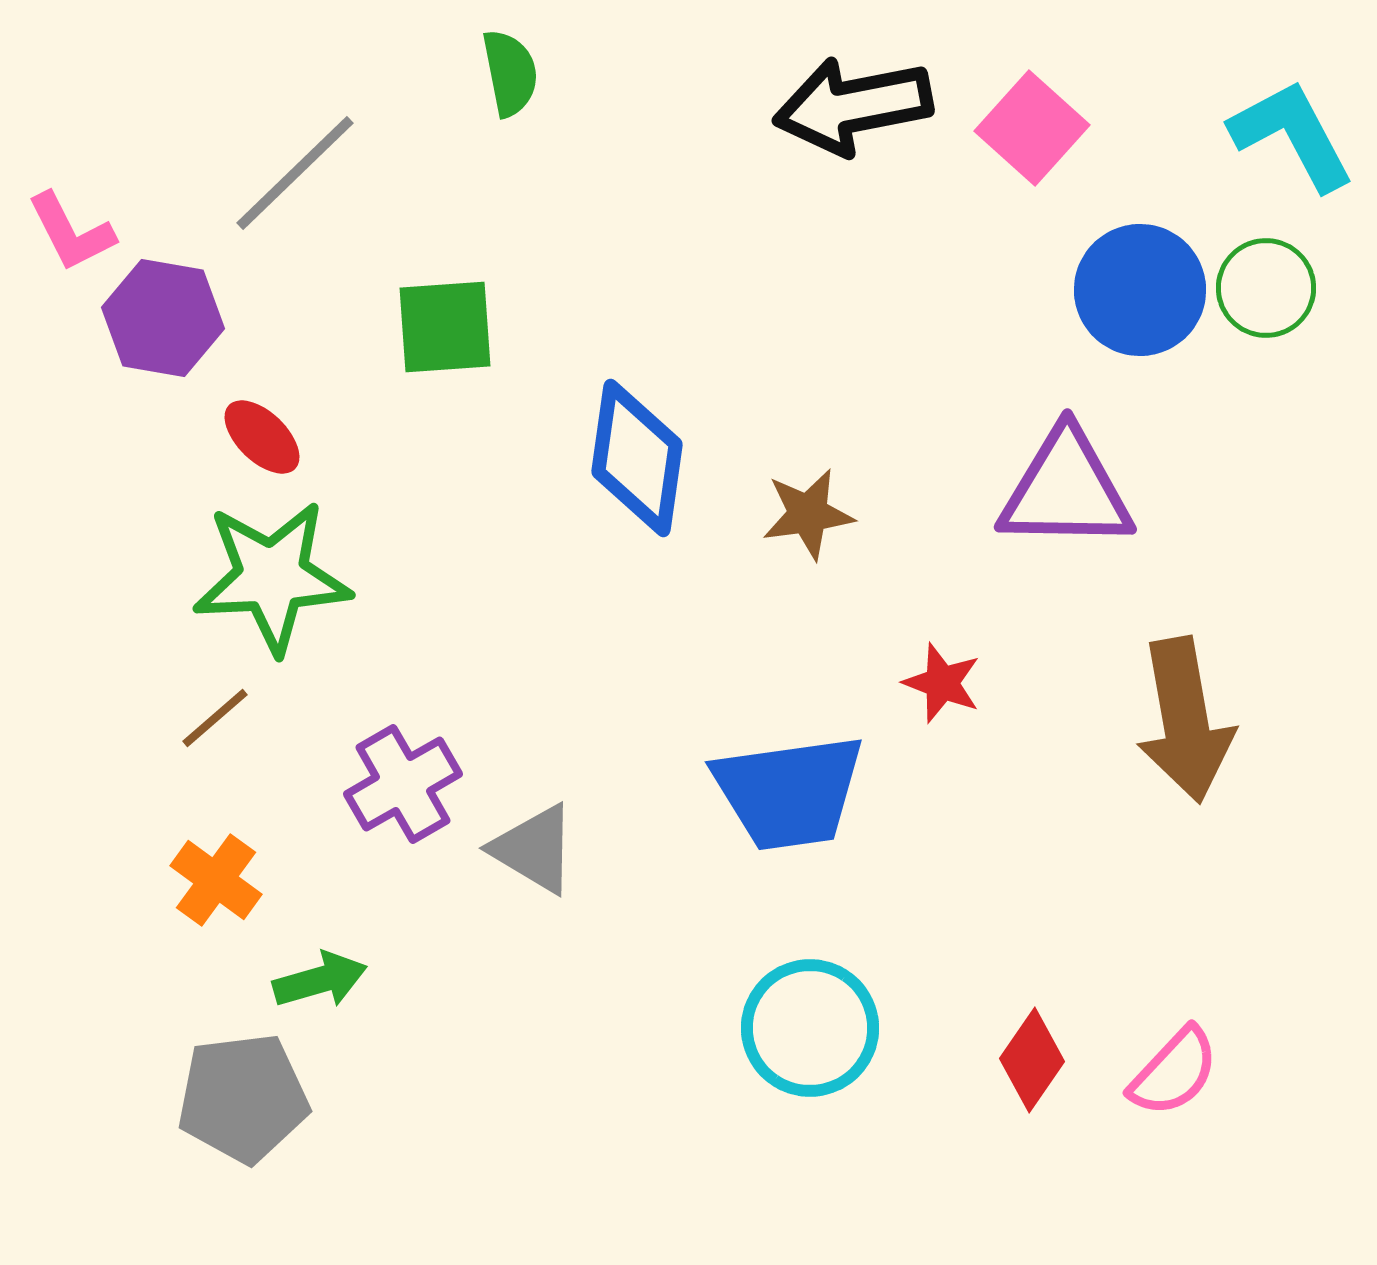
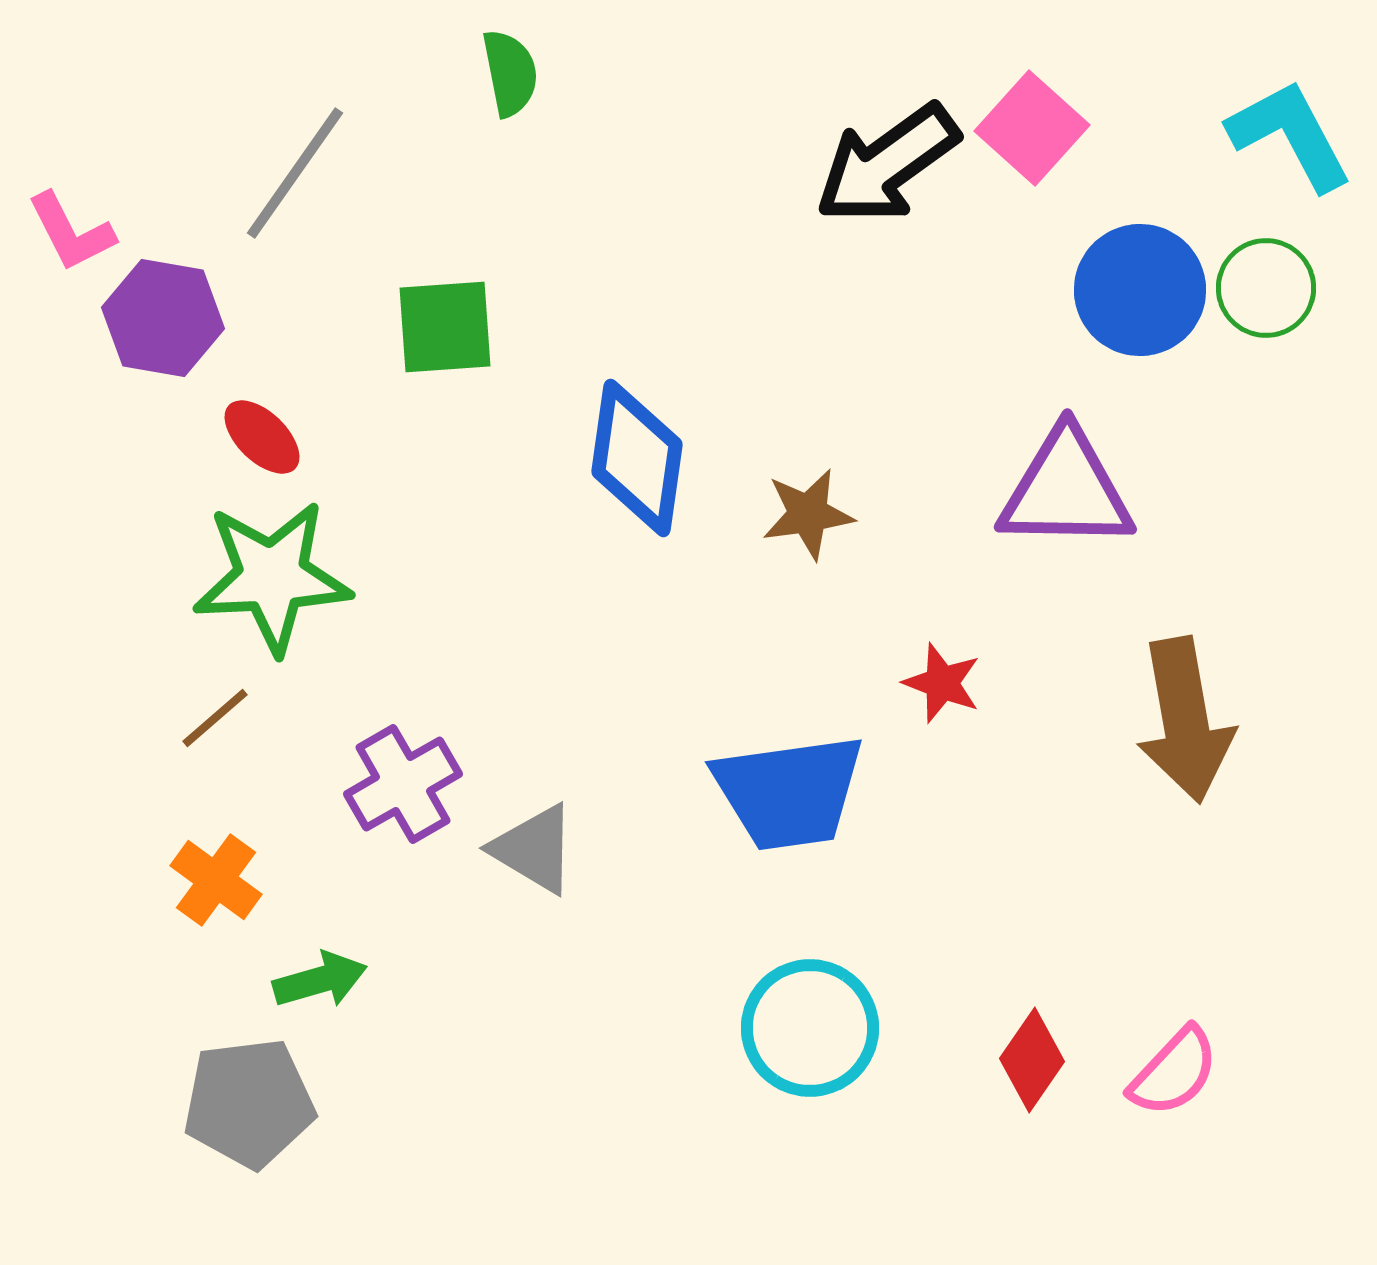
black arrow: moved 34 px right, 58 px down; rotated 25 degrees counterclockwise
cyan L-shape: moved 2 px left
gray line: rotated 11 degrees counterclockwise
gray pentagon: moved 6 px right, 5 px down
